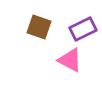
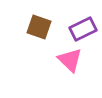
pink triangle: rotated 16 degrees clockwise
